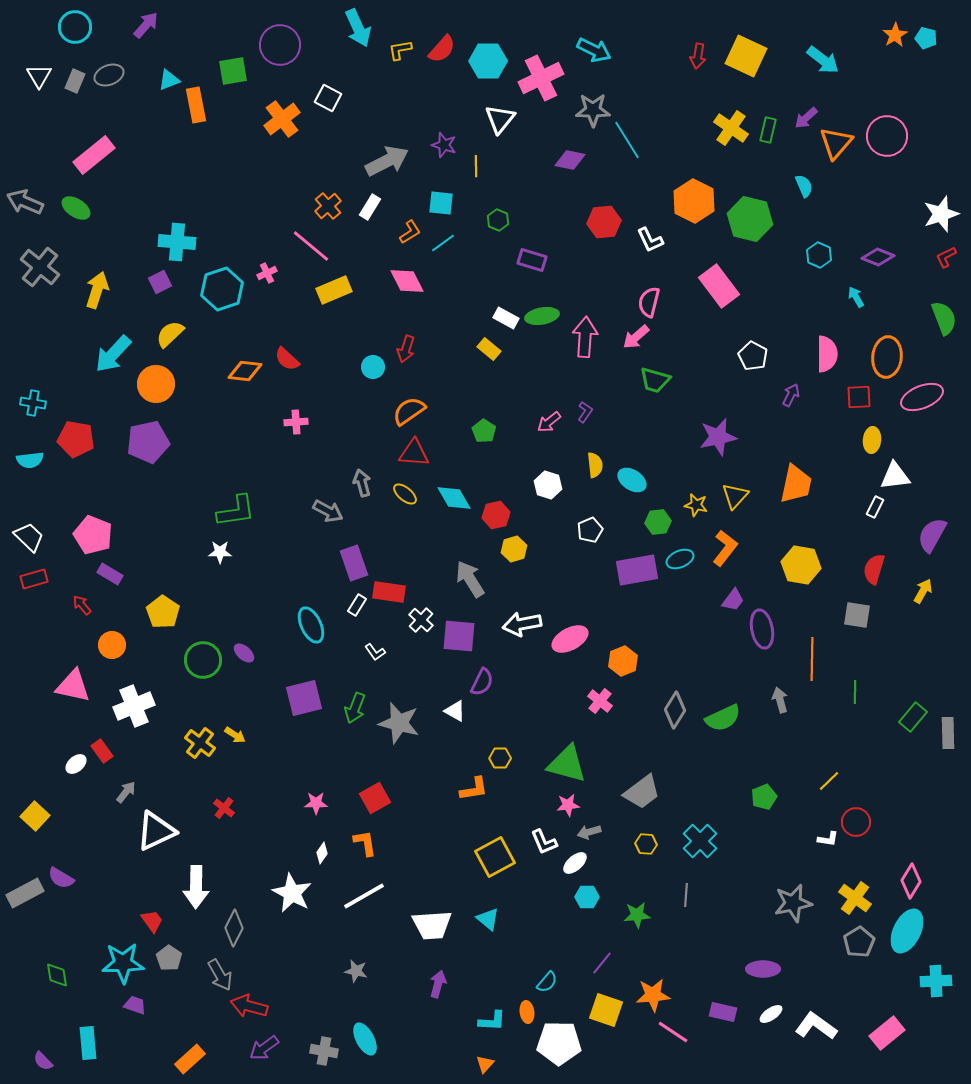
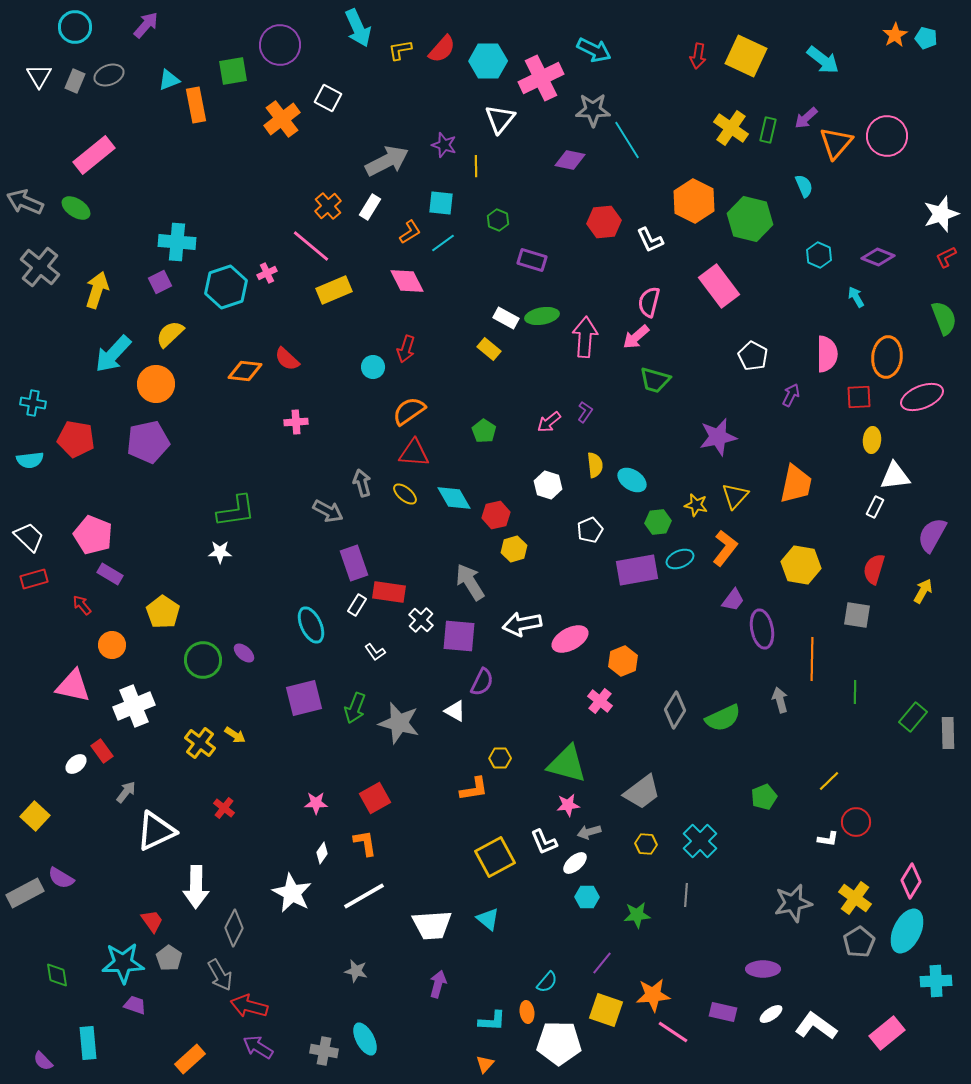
cyan hexagon at (222, 289): moved 4 px right, 2 px up
gray arrow at (470, 579): moved 3 px down
purple arrow at (264, 1048): moved 6 px left, 1 px up; rotated 68 degrees clockwise
